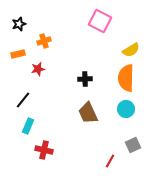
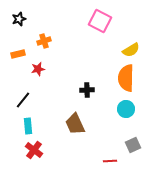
black star: moved 5 px up
black cross: moved 2 px right, 11 px down
brown trapezoid: moved 13 px left, 11 px down
cyan rectangle: rotated 28 degrees counterclockwise
red cross: moved 10 px left; rotated 24 degrees clockwise
red line: rotated 56 degrees clockwise
